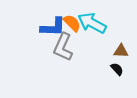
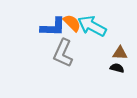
cyan arrow: moved 3 px down
gray L-shape: moved 6 px down
brown triangle: moved 1 px left, 2 px down
black semicircle: moved 1 px up; rotated 32 degrees counterclockwise
